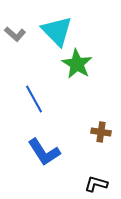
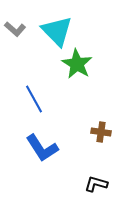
gray L-shape: moved 5 px up
blue L-shape: moved 2 px left, 4 px up
